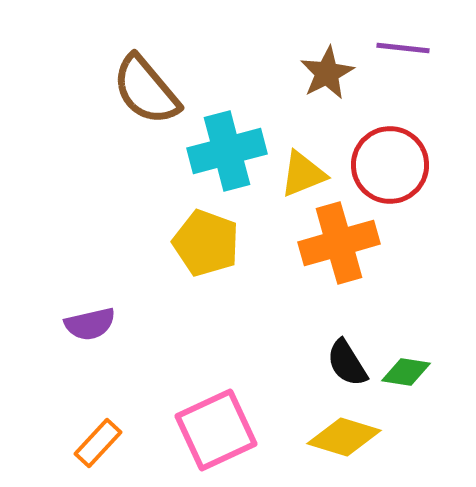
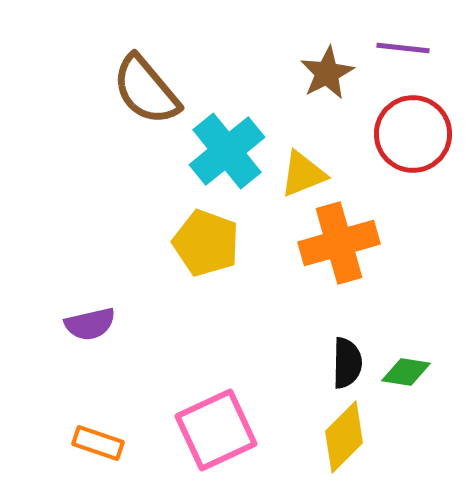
cyan cross: rotated 24 degrees counterclockwise
red circle: moved 23 px right, 31 px up
black semicircle: rotated 147 degrees counterclockwise
yellow diamond: rotated 62 degrees counterclockwise
orange rectangle: rotated 66 degrees clockwise
